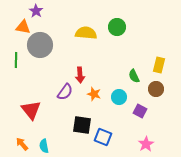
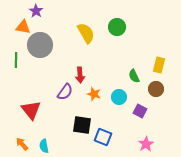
yellow semicircle: rotated 55 degrees clockwise
